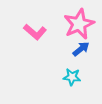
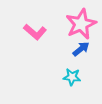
pink star: moved 2 px right
